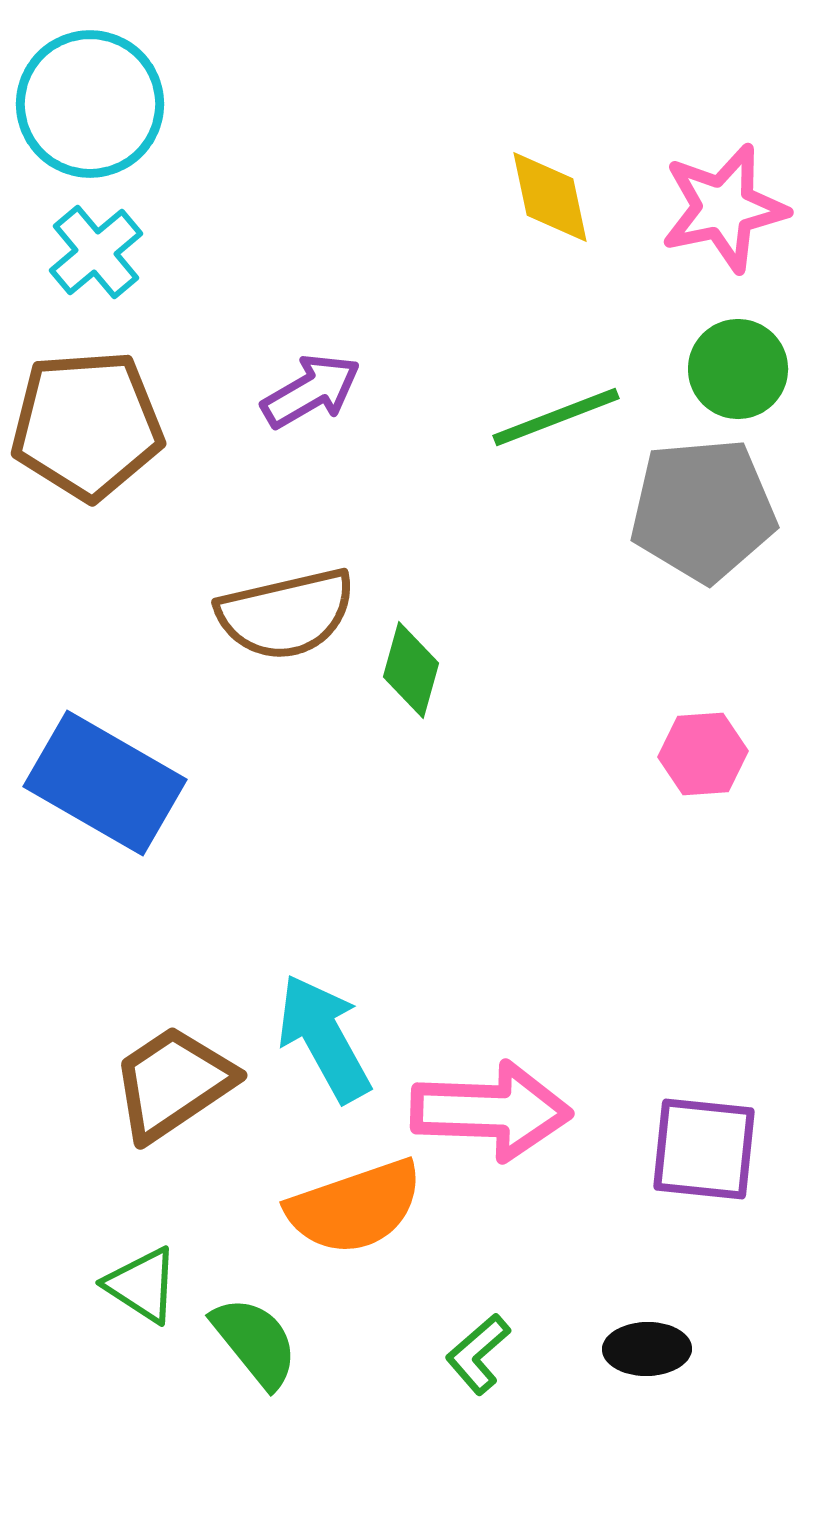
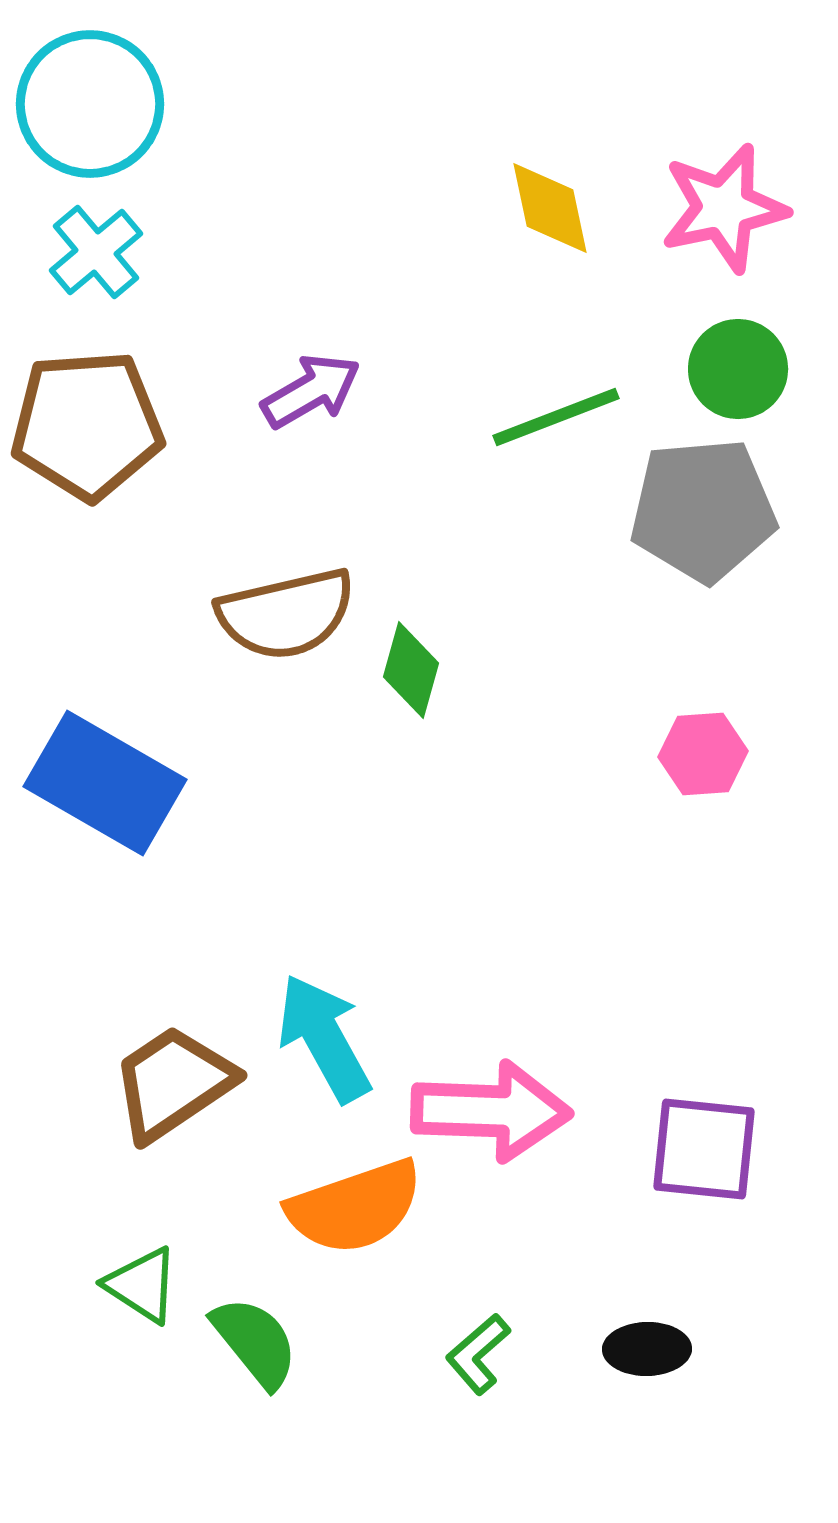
yellow diamond: moved 11 px down
